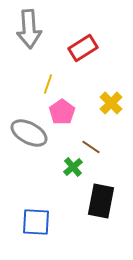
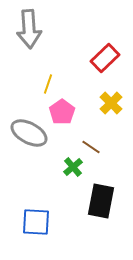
red rectangle: moved 22 px right, 10 px down; rotated 12 degrees counterclockwise
